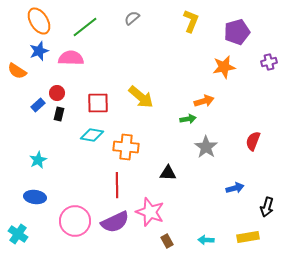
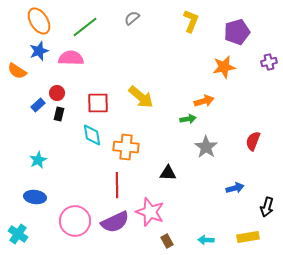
cyan diamond: rotated 70 degrees clockwise
